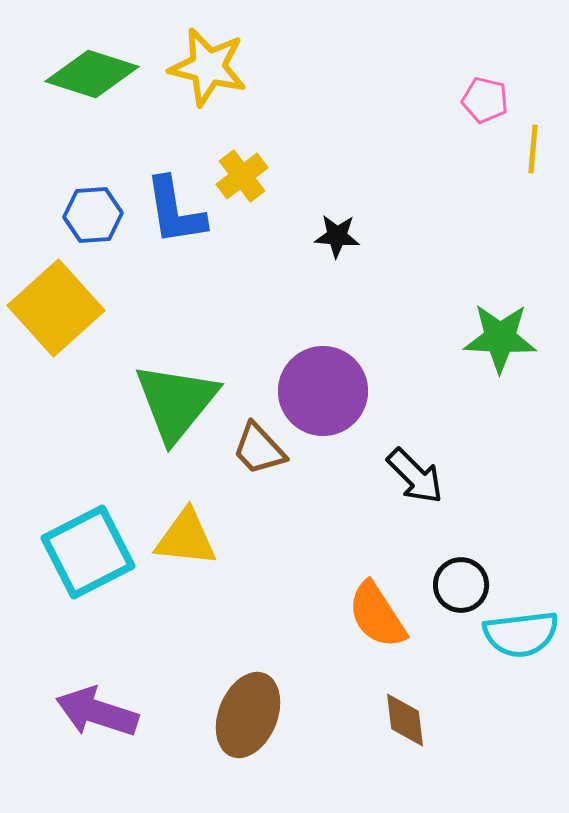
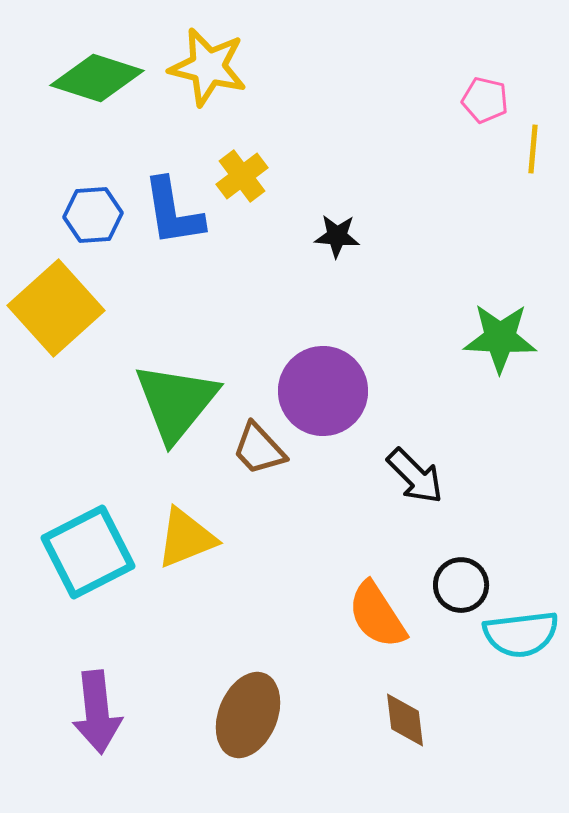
green diamond: moved 5 px right, 4 px down
blue L-shape: moved 2 px left, 1 px down
yellow triangle: rotated 28 degrees counterclockwise
purple arrow: rotated 114 degrees counterclockwise
